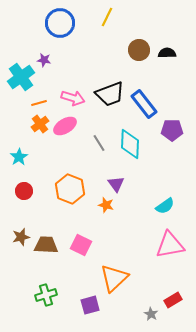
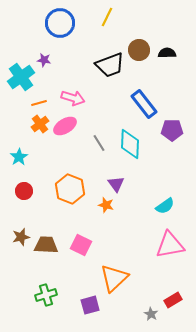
black trapezoid: moved 29 px up
